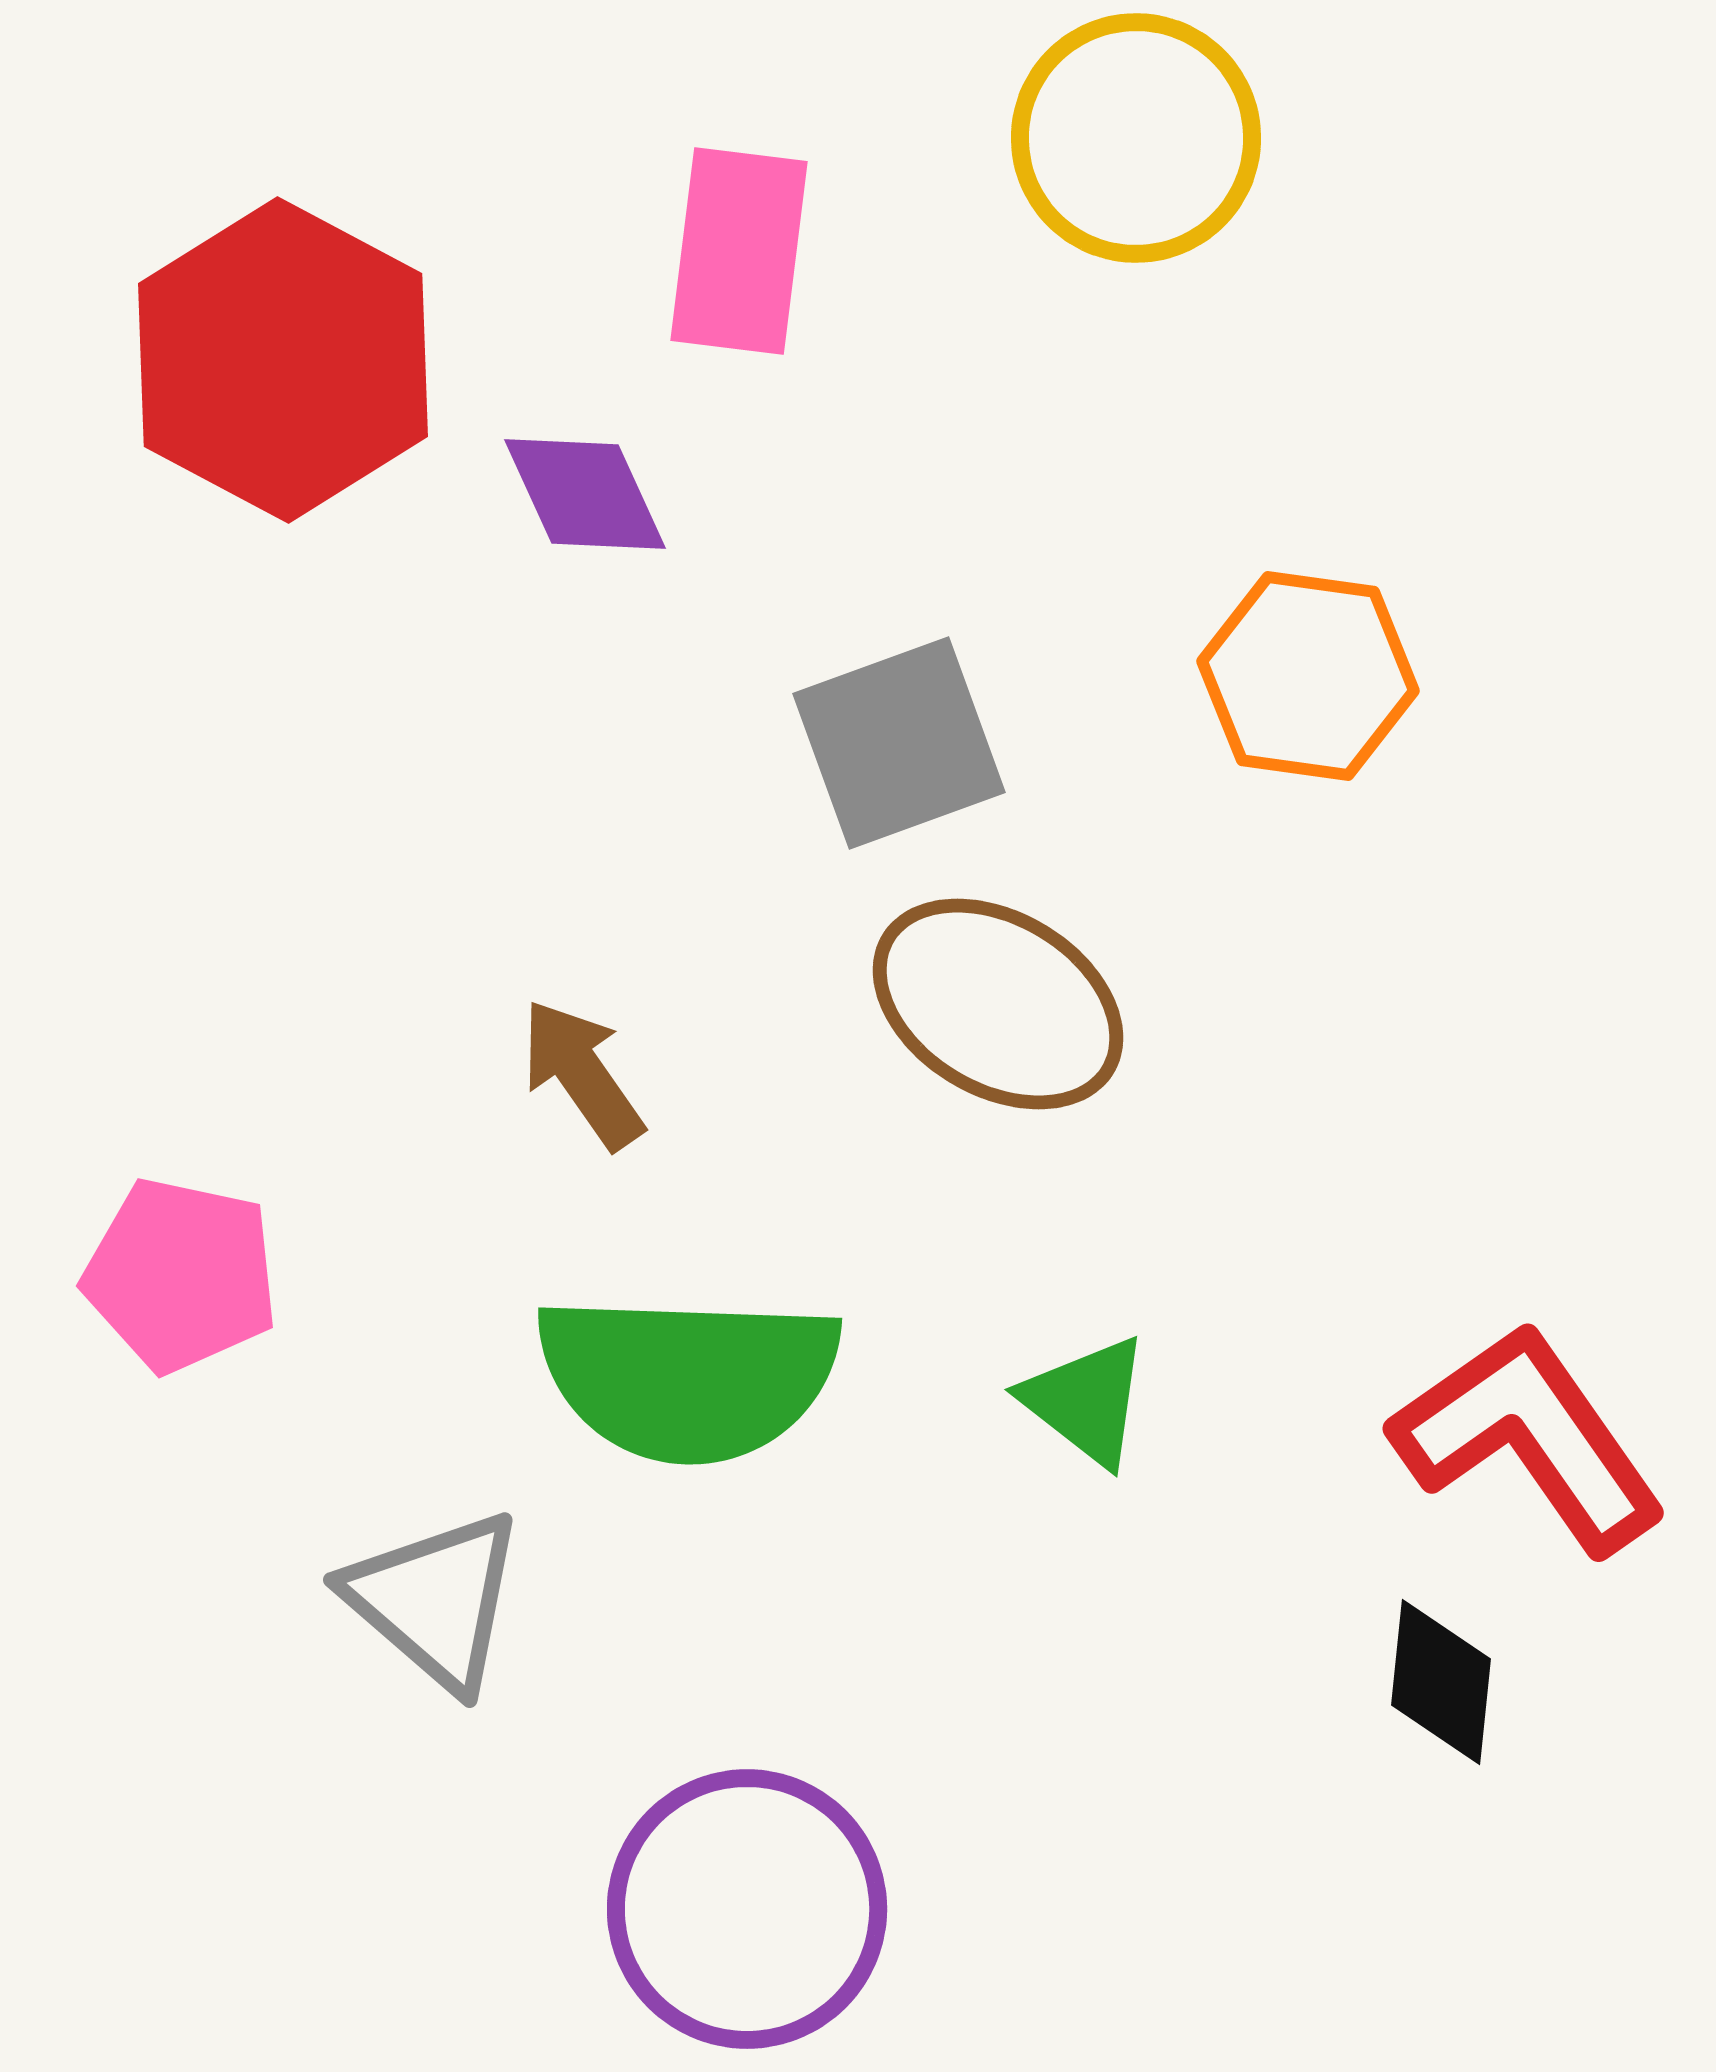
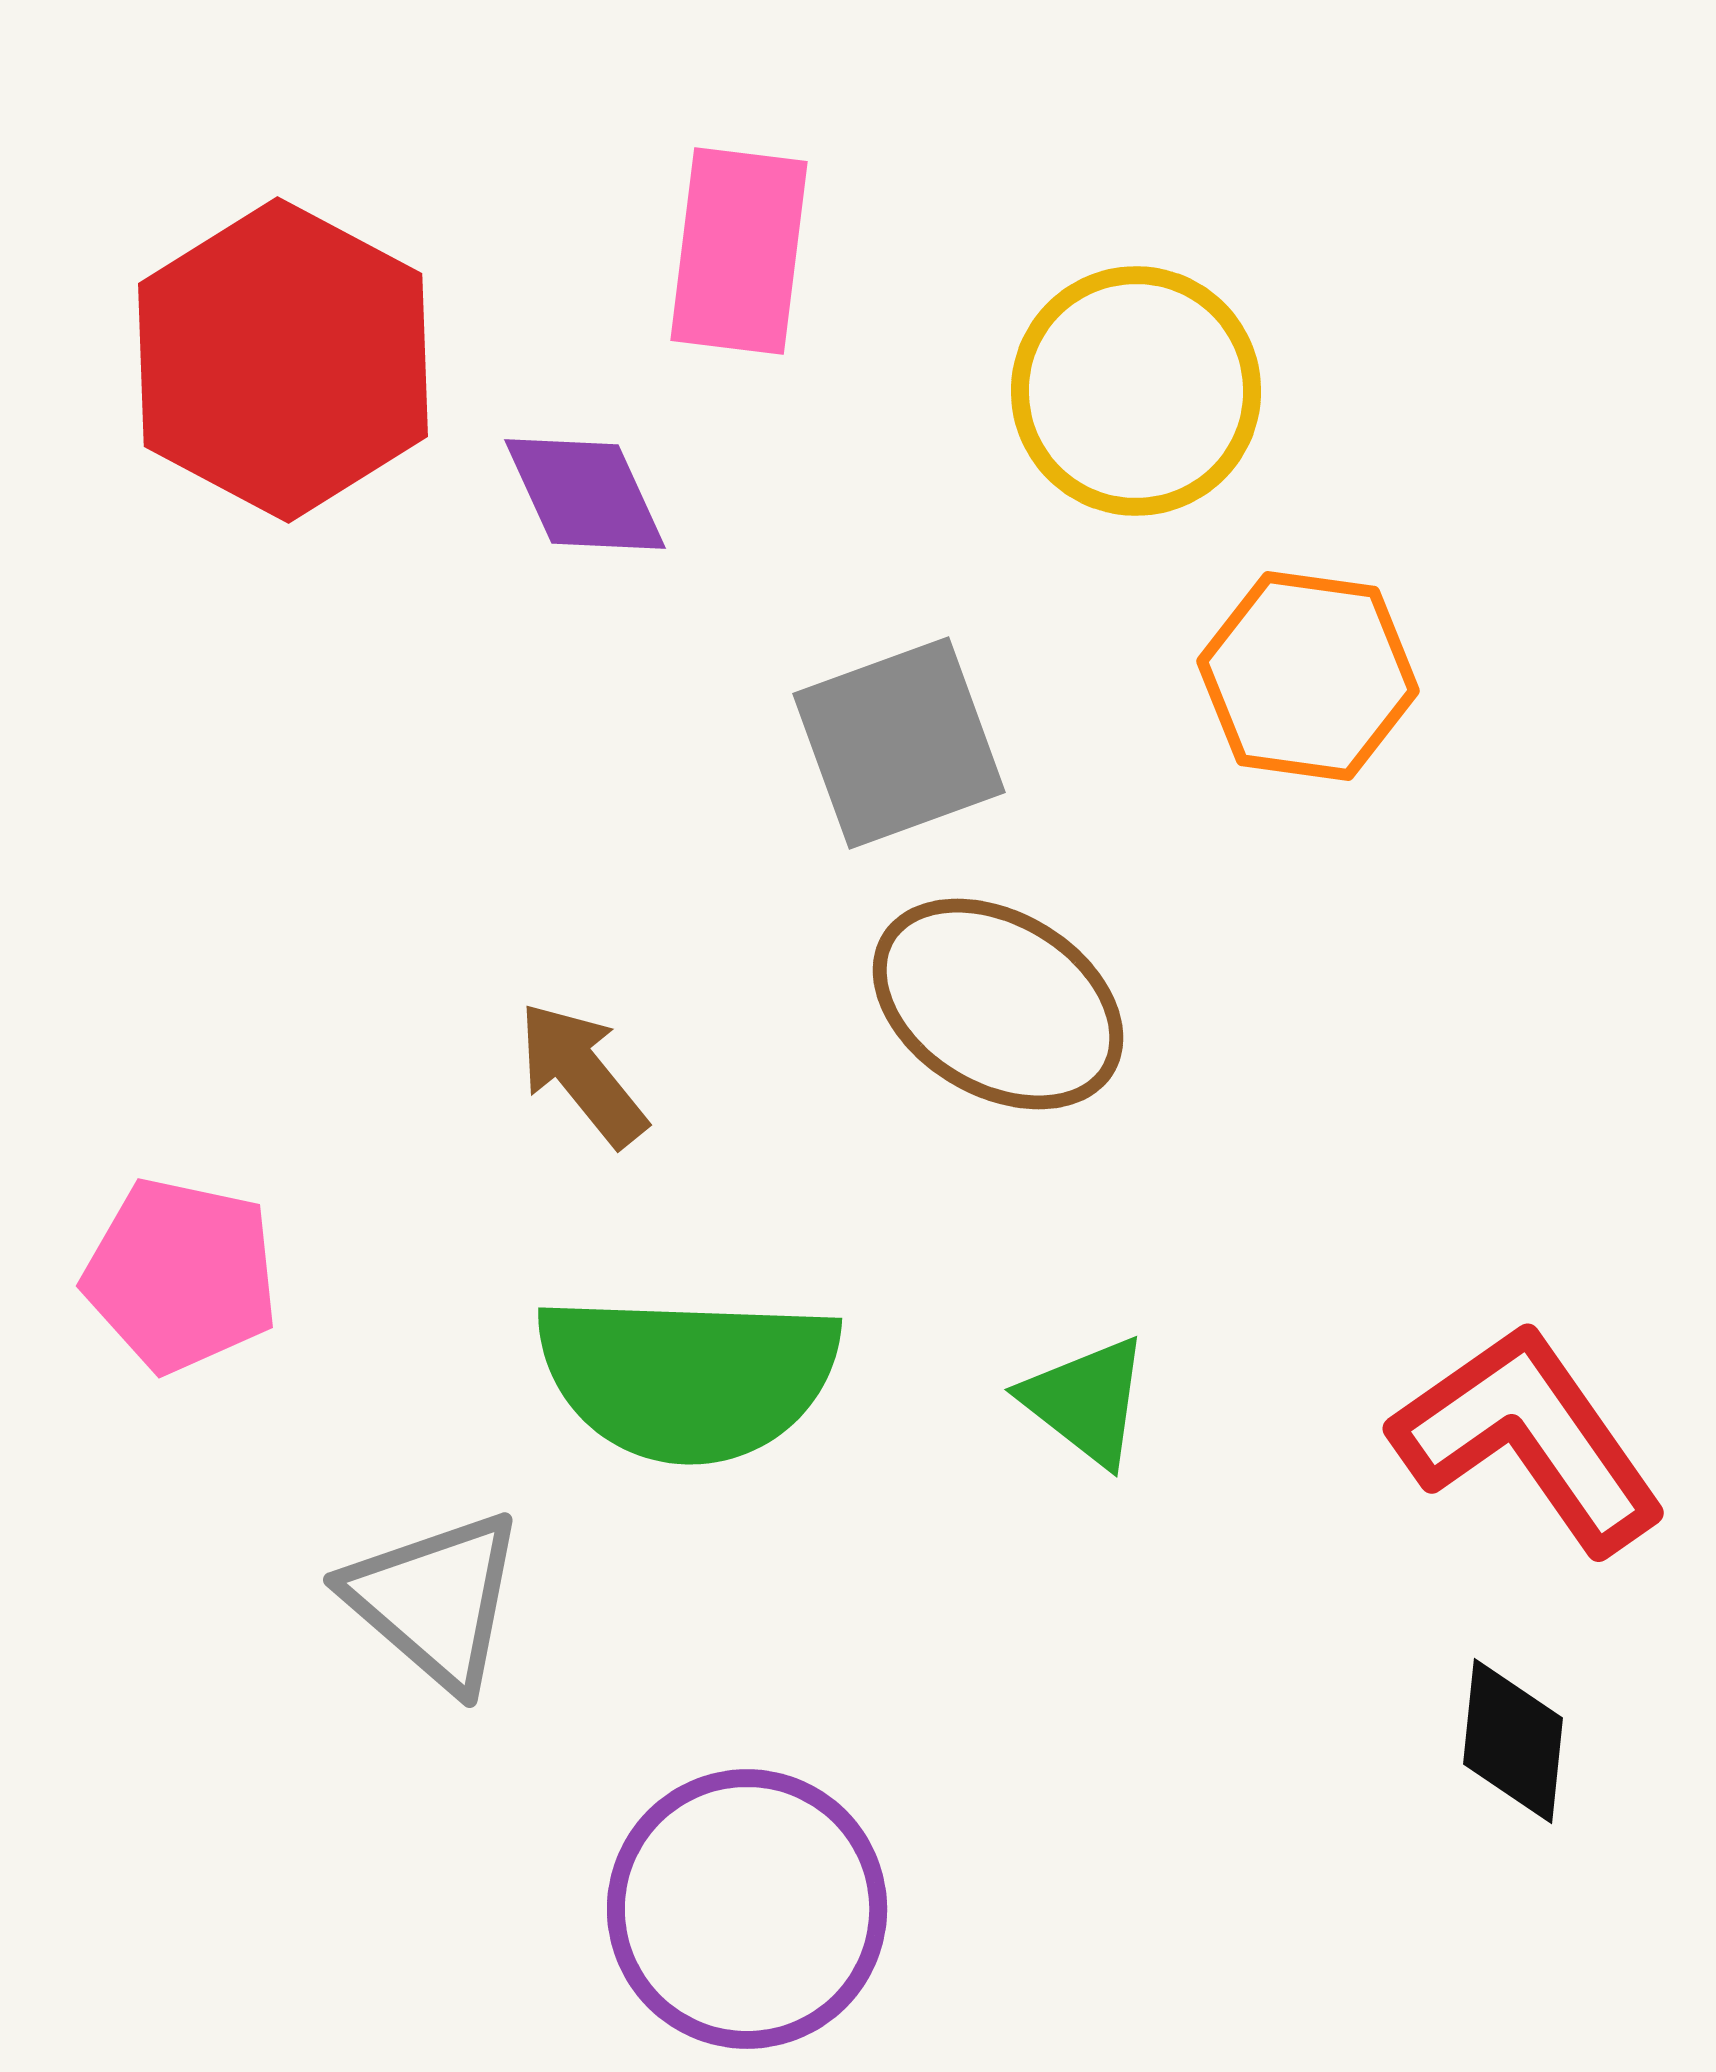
yellow circle: moved 253 px down
brown arrow: rotated 4 degrees counterclockwise
black diamond: moved 72 px right, 59 px down
